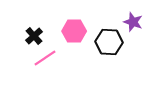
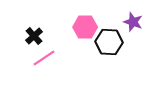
pink hexagon: moved 11 px right, 4 px up
pink line: moved 1 px left
